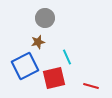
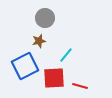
brown star: moved 1 px right, 1 px up
cyan line: moved 1 px left, 2 px up; rotated 63 degrees clockwise
red square: rotated 10 degrees clockwise
red line: moved 11 px left
